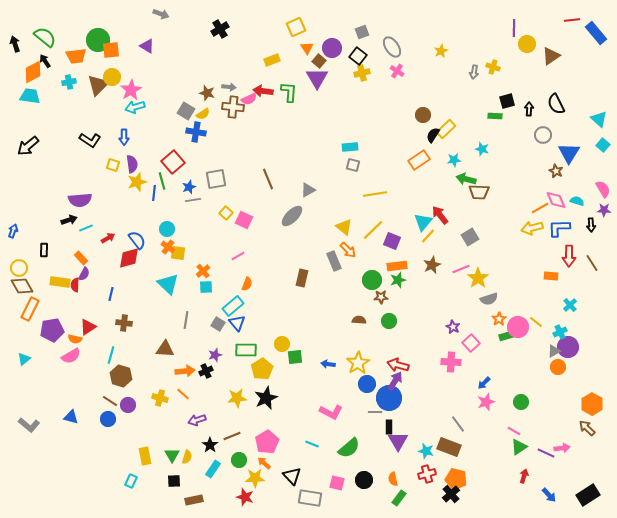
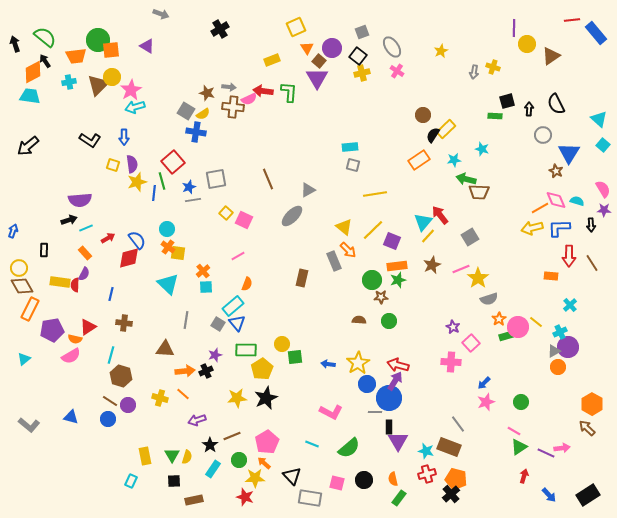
orange rectangle at (81, 258): moved 4 px right, 5 px up
